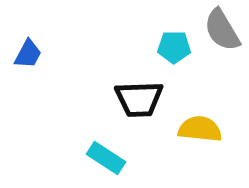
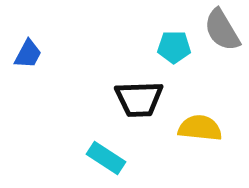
yellow semicircle: moved 1 px up
